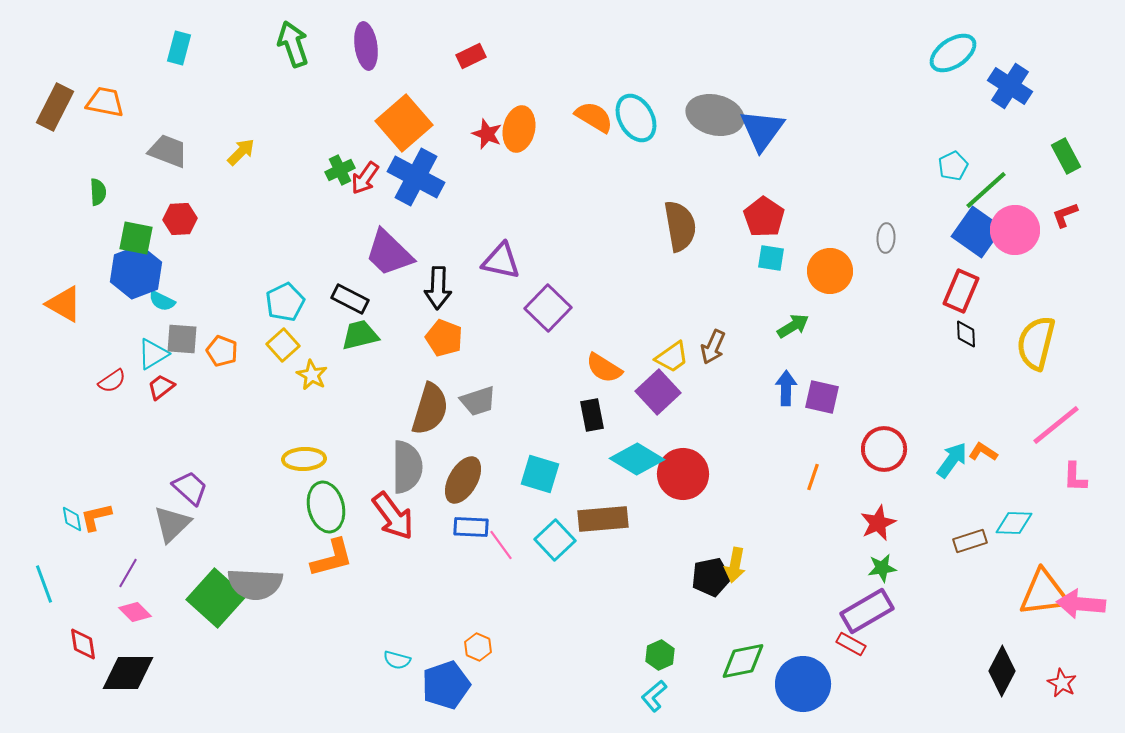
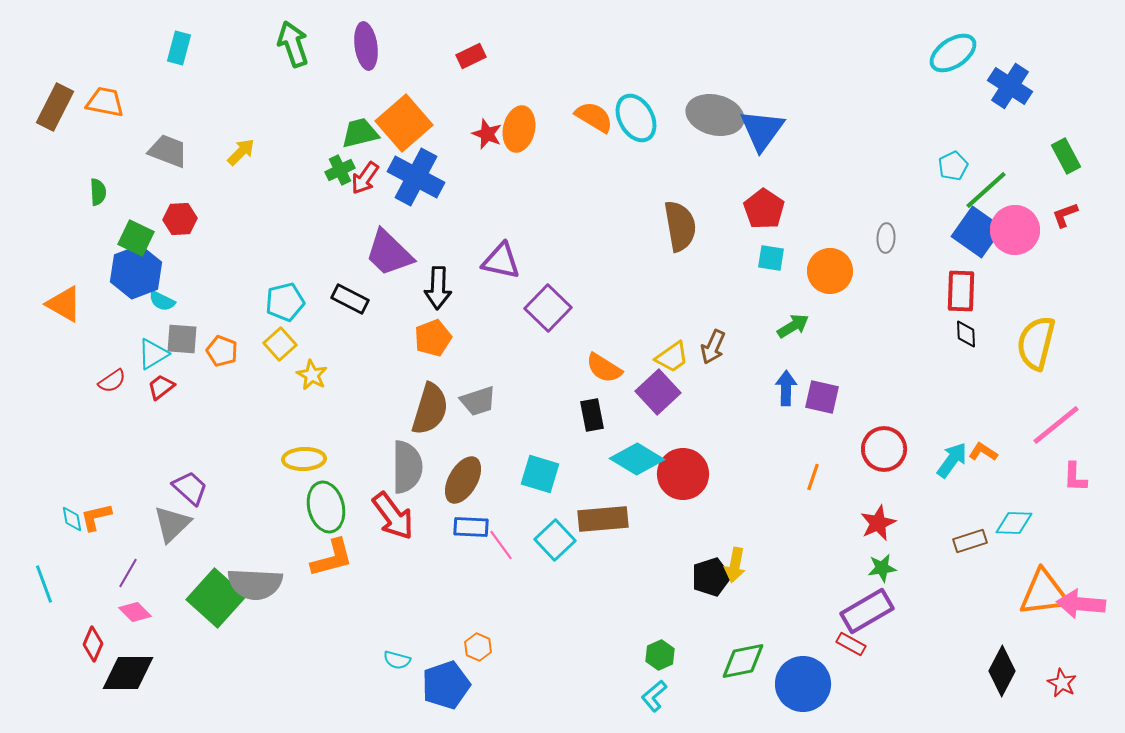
red pentagon at (764, 217): moved 8 px up
green square at (136, 238): rotated 15 degrees clockwise
red rectangle at (961, 291): rotated 21 degrees counterclockwise
cyan pentagon at (285, 302): rotated 12 degrees clockwise
green trapezoid at (360, 335): moved 202 px up
orange pentagon at (444, 338): moved 11 px left; rotated 30 degrees clockwise
yellow square at (283, 345): moved 3 px left, 1 px up
black pentagon at (711, 577): rotated 6 degrees counterclockwise
red diamond at (83, 644): moved 10 px right; rotated 32 degrees clockwise
